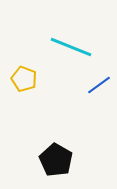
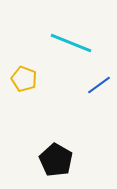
cyan line: moved 4 px up
